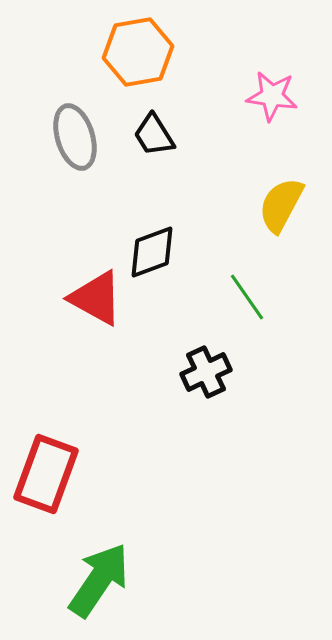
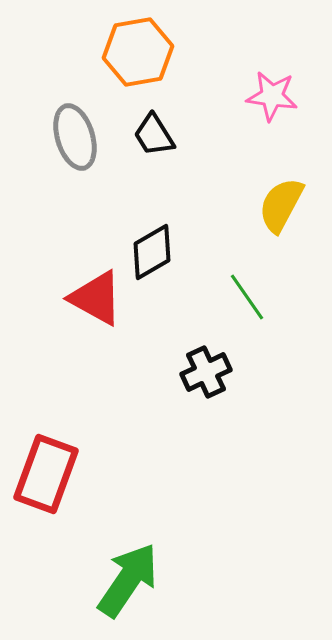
black diamond: rotated 10 degrees counterclockwise
green arrow: moved 29 px right
